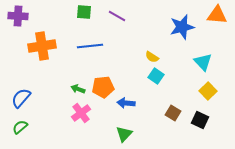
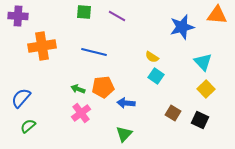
blue line: moved 4 px right, 6 px down; rotated 20 degrees clockwise
yellow square: moved 2 px left, 2 px up
green semicircle: moved 8 px right, 1 px up
